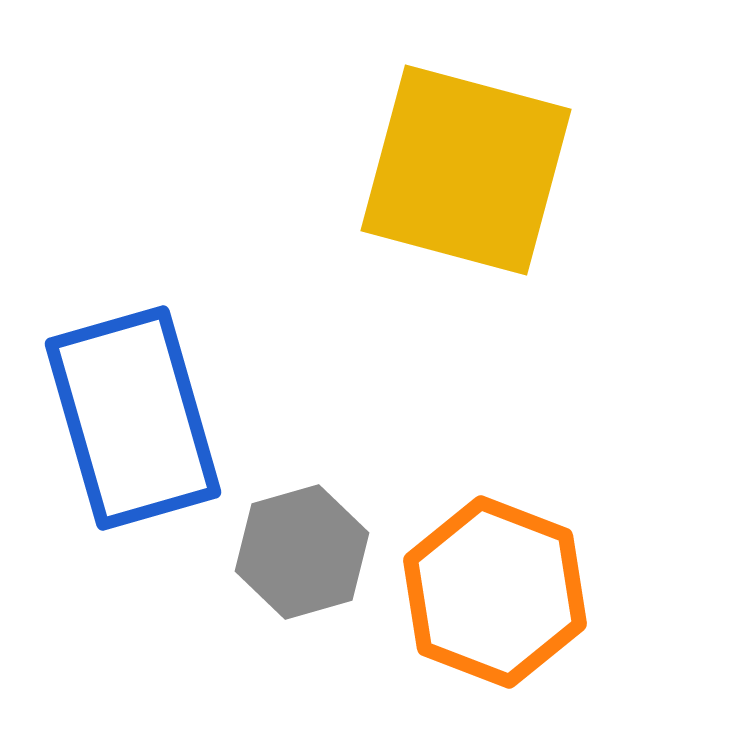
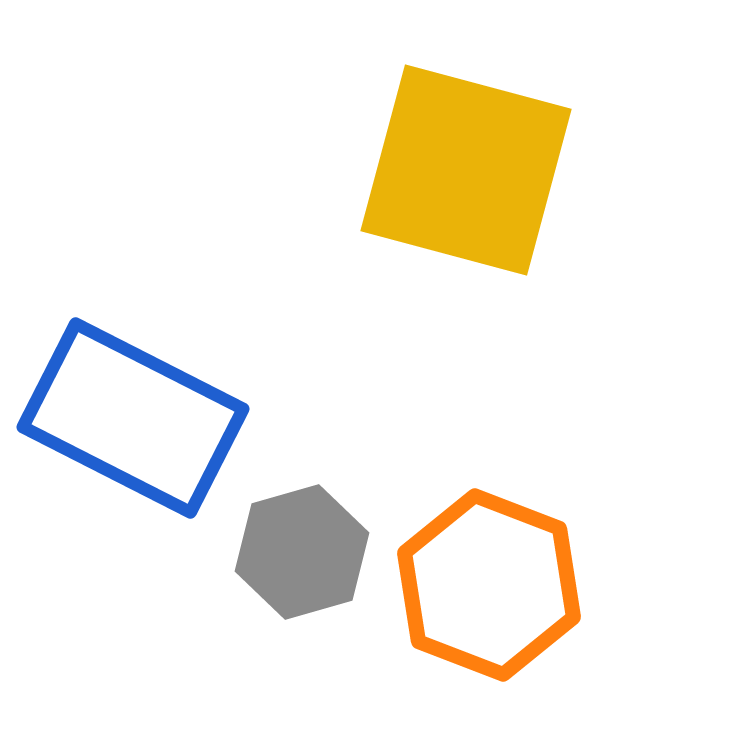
blue rectangle: rotated 47 degrees counterclockwise
orange hexagon: moved 6 px left, 7 px up
